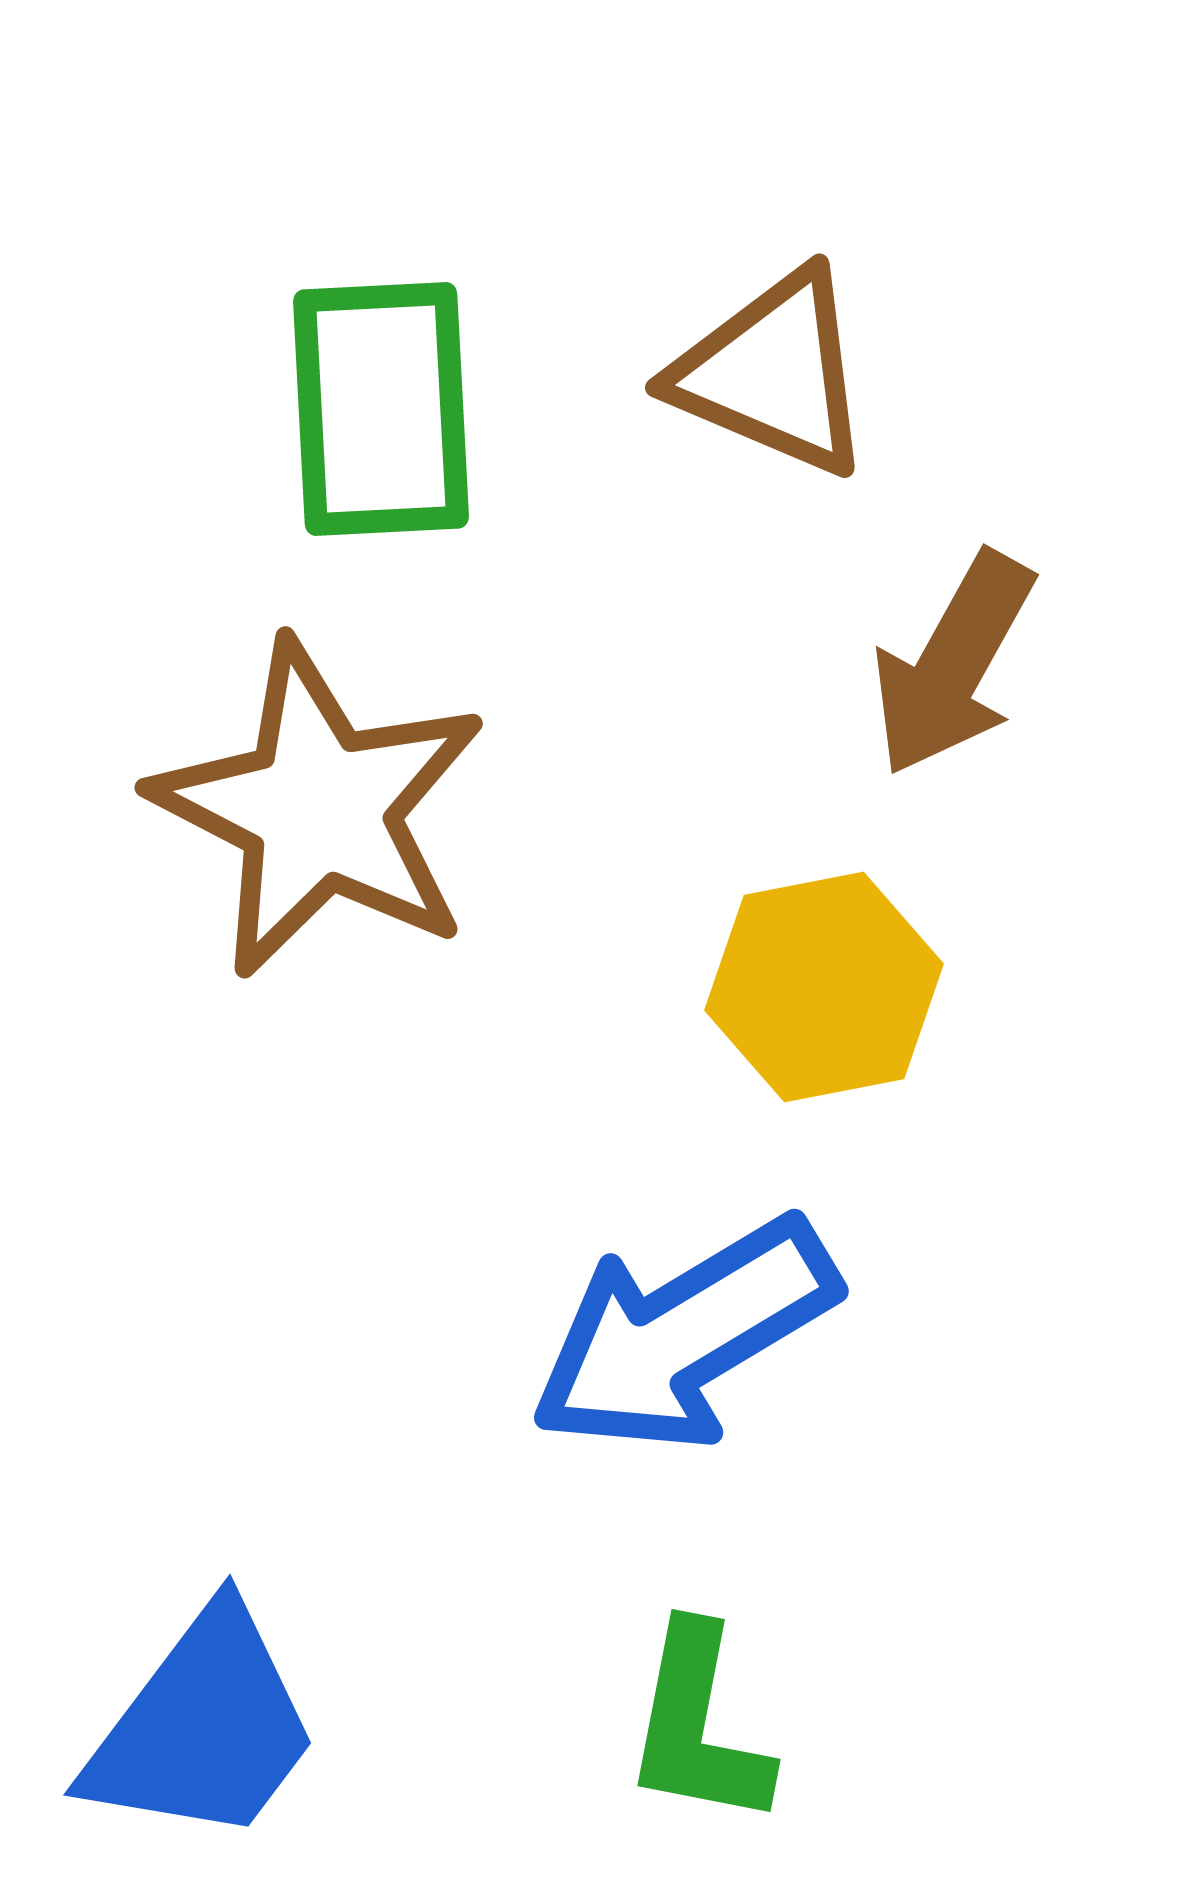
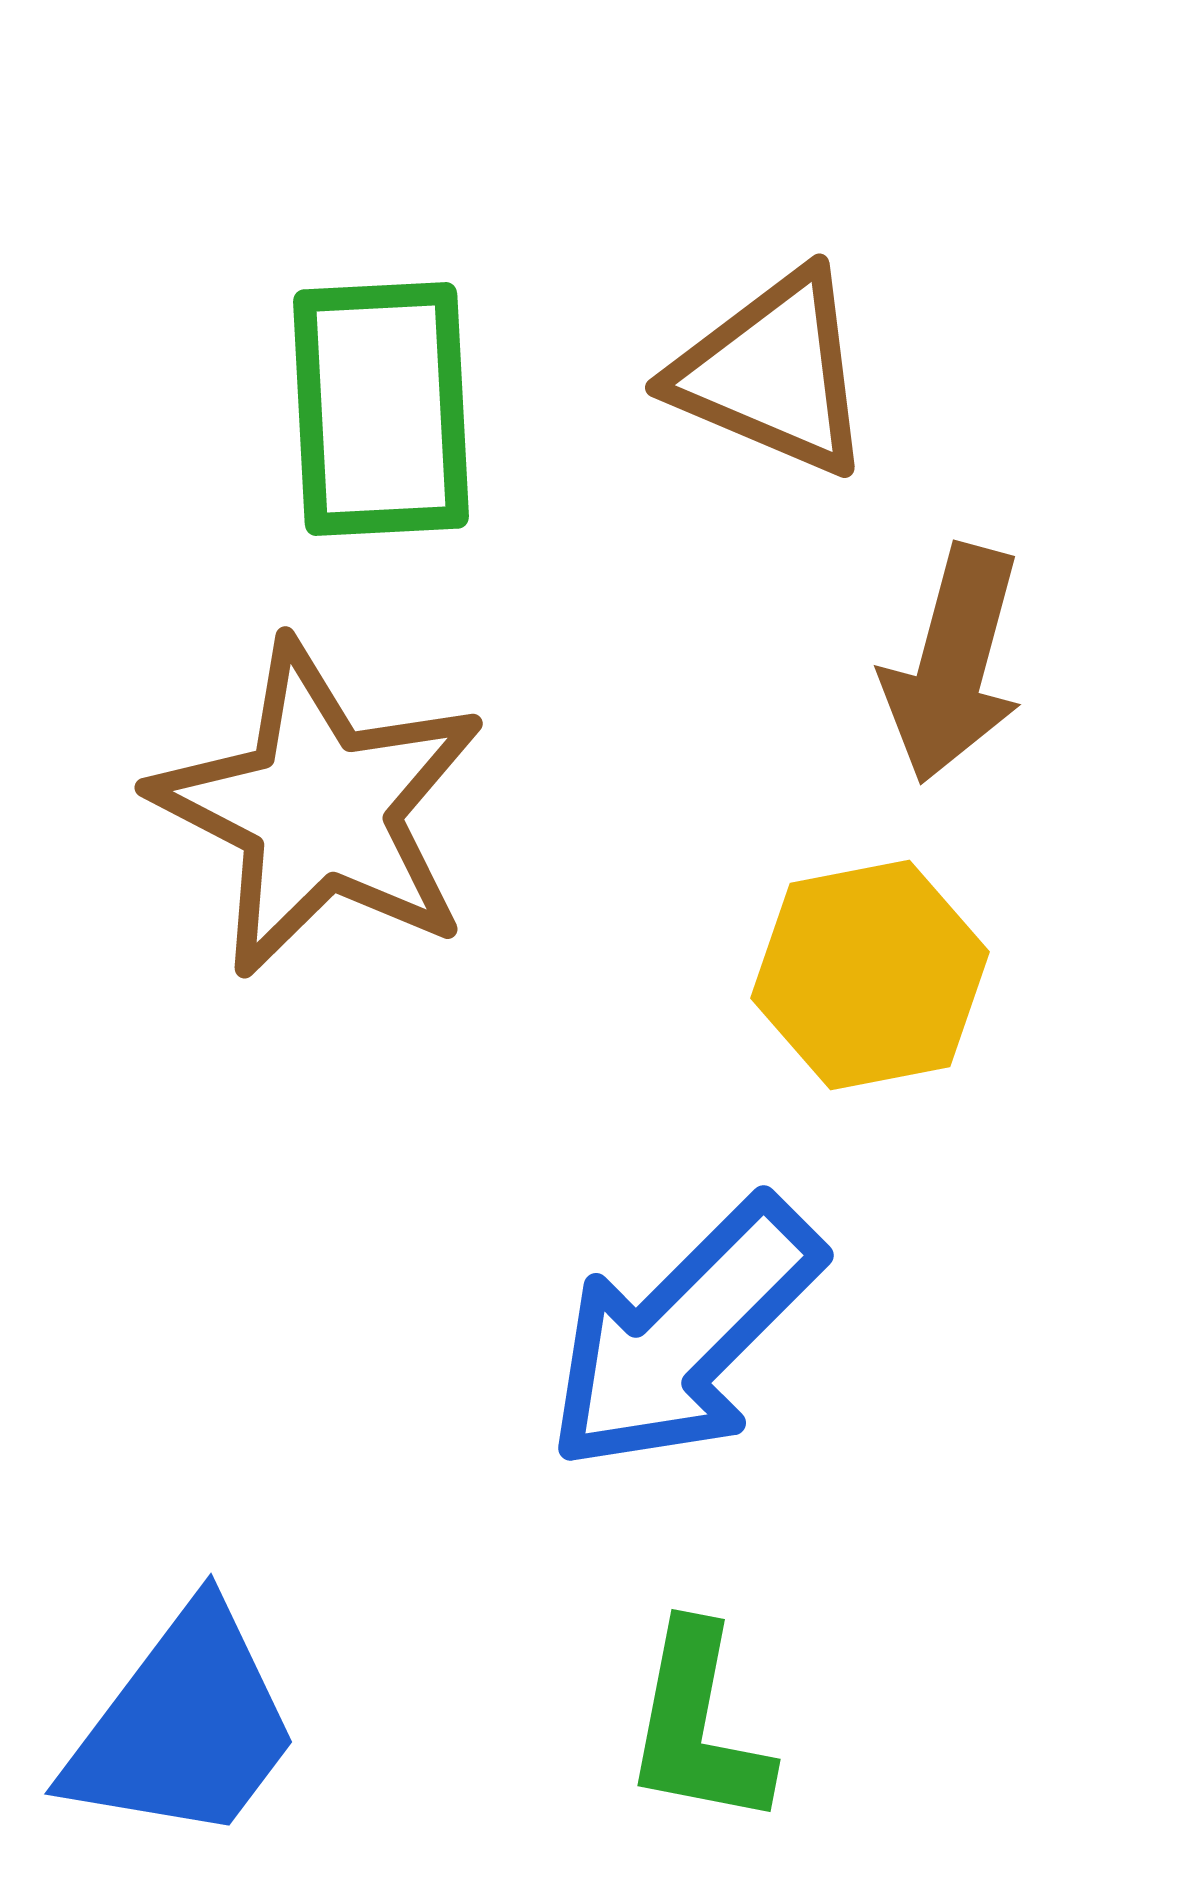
brown arrow: rotated 14 degrees counterclockwise
yellow hexagon: moved 46 px right, 12 px up
blue arrow: rotated 14 degrees counterclockwise
blue trapezoid: moved 19 px left, 1 px up
